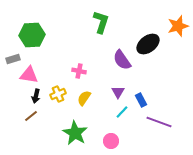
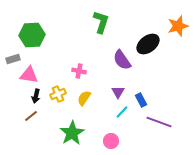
green star: moved 3 px left; rotated 10 degrees clockwise
